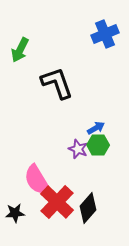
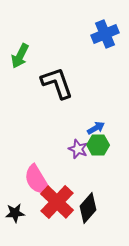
green arrow: moved 6 px down
